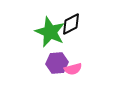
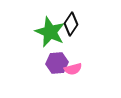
black diamond: rotated 30 degrees counterclockwise
